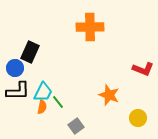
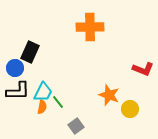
yellow circle: moved 8 px left, 9 px up
